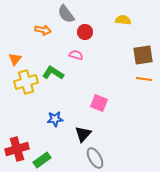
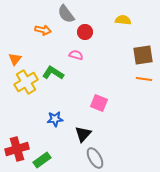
yellow cross: rotated 15 degrees counterclockwise
